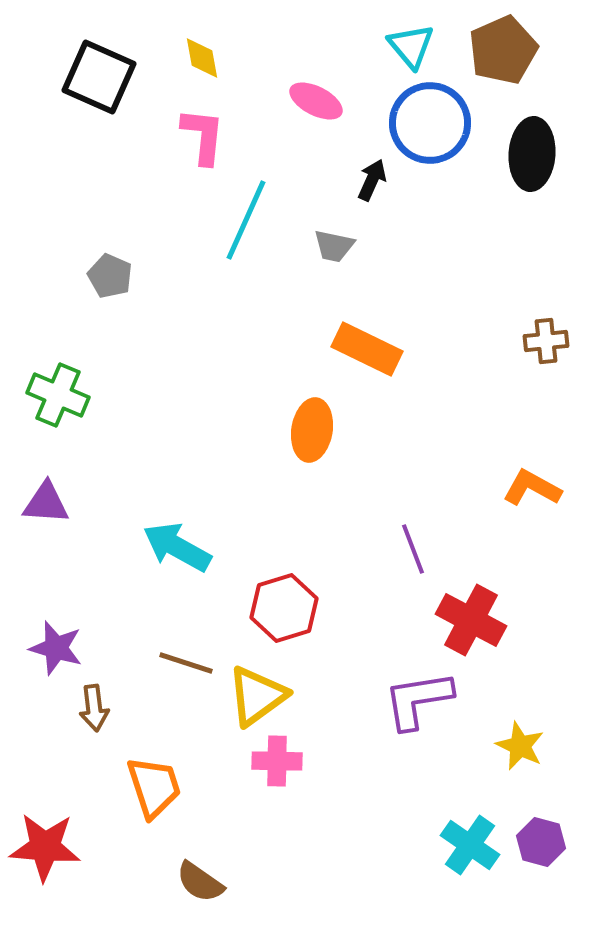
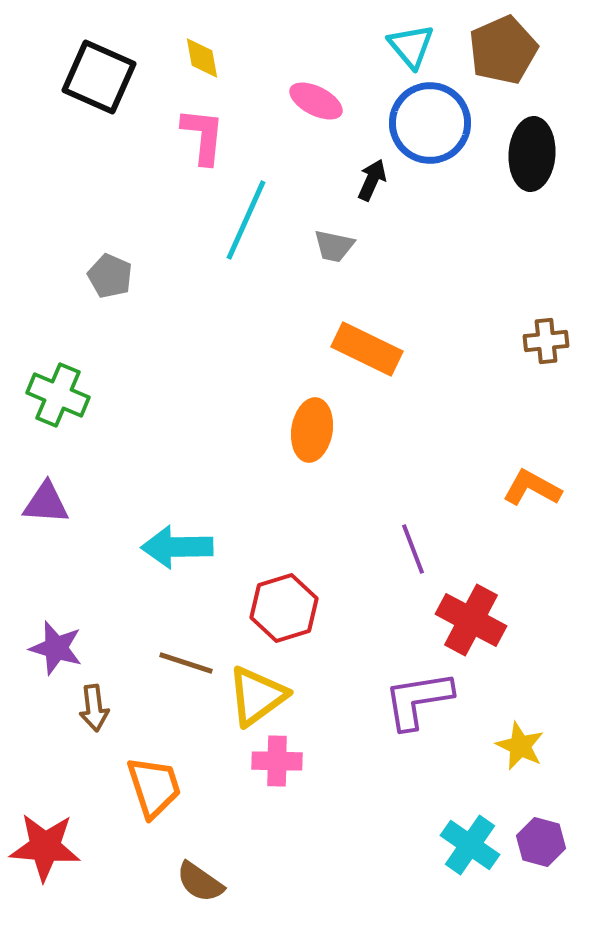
cyan arrow: rotated 30 degrees counterclockwise
